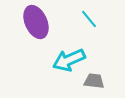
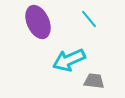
purple ellipse: moved 2 px right
